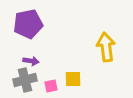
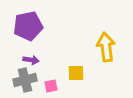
purple pentagon: moved 2 px down
purple arrow: moved 1 px up
yellow square: moved 3 px right, 6 px up
